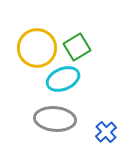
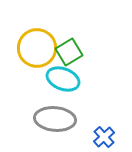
green square: moved 8 px left, 5 px down
cyan ellipse: rotated 44 degrees clockwise
blue cross: moved 2 px left, 5 px down
